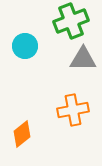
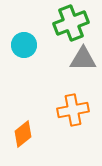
green cross: moved 2 px down
cyan circle: moved 1 px left, 1 px up
orange diamond: moved 1 px right
